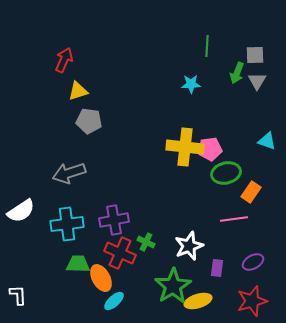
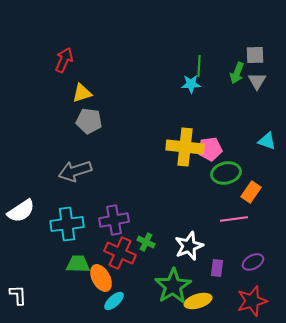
green line: moved 8 px left, 20 px down
yellow triangle: moved 4 px right, 2 px down
gray arrow: moved 6 px right, 2 px up
